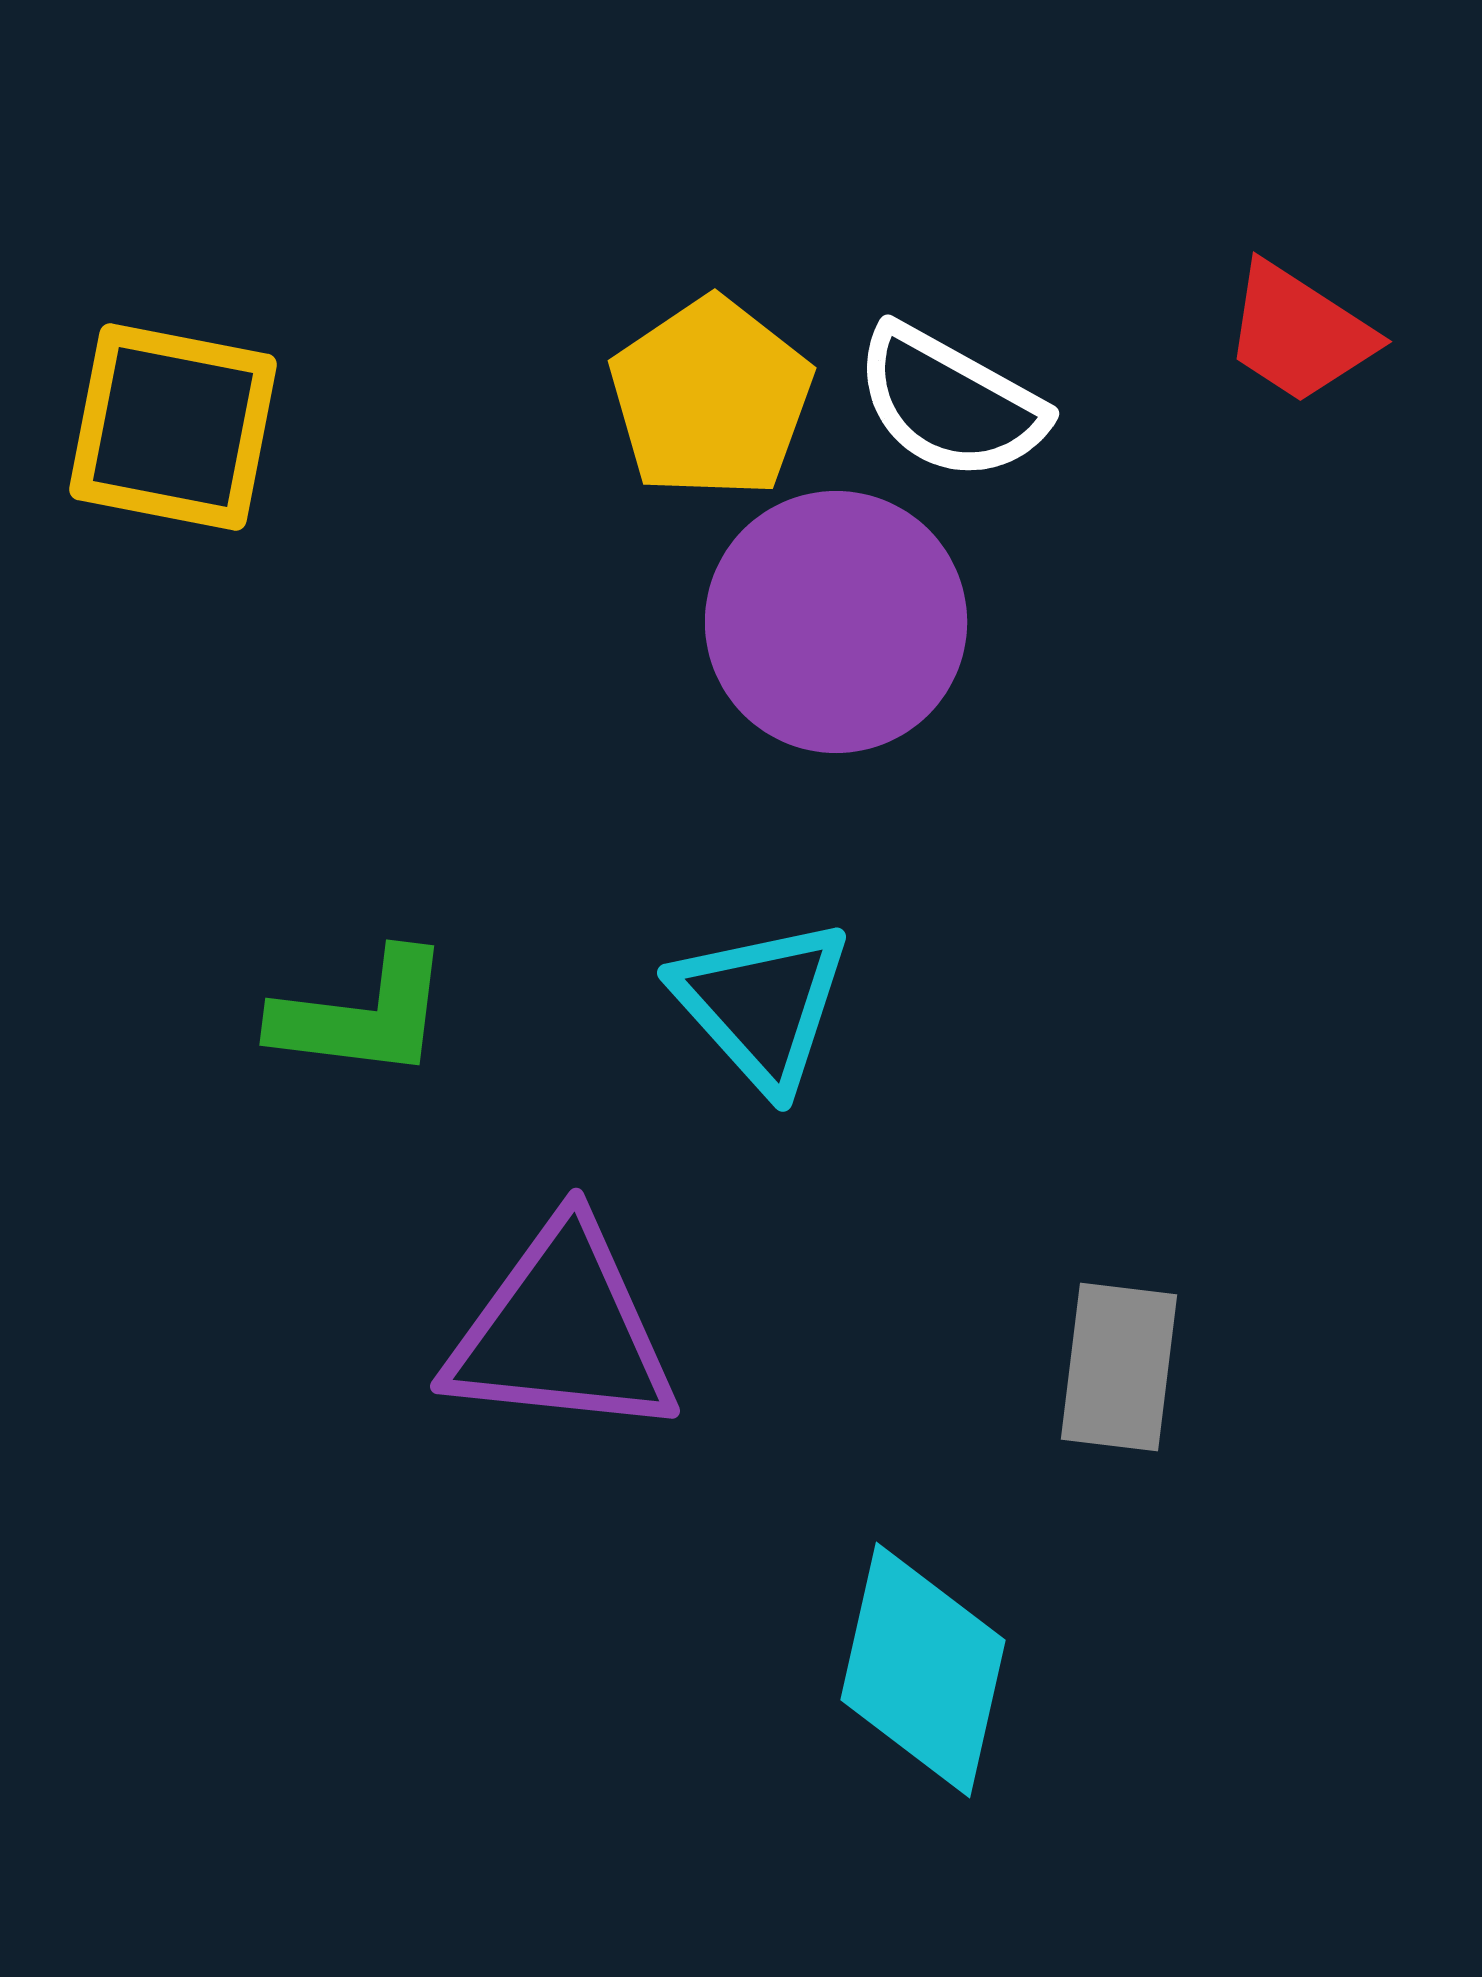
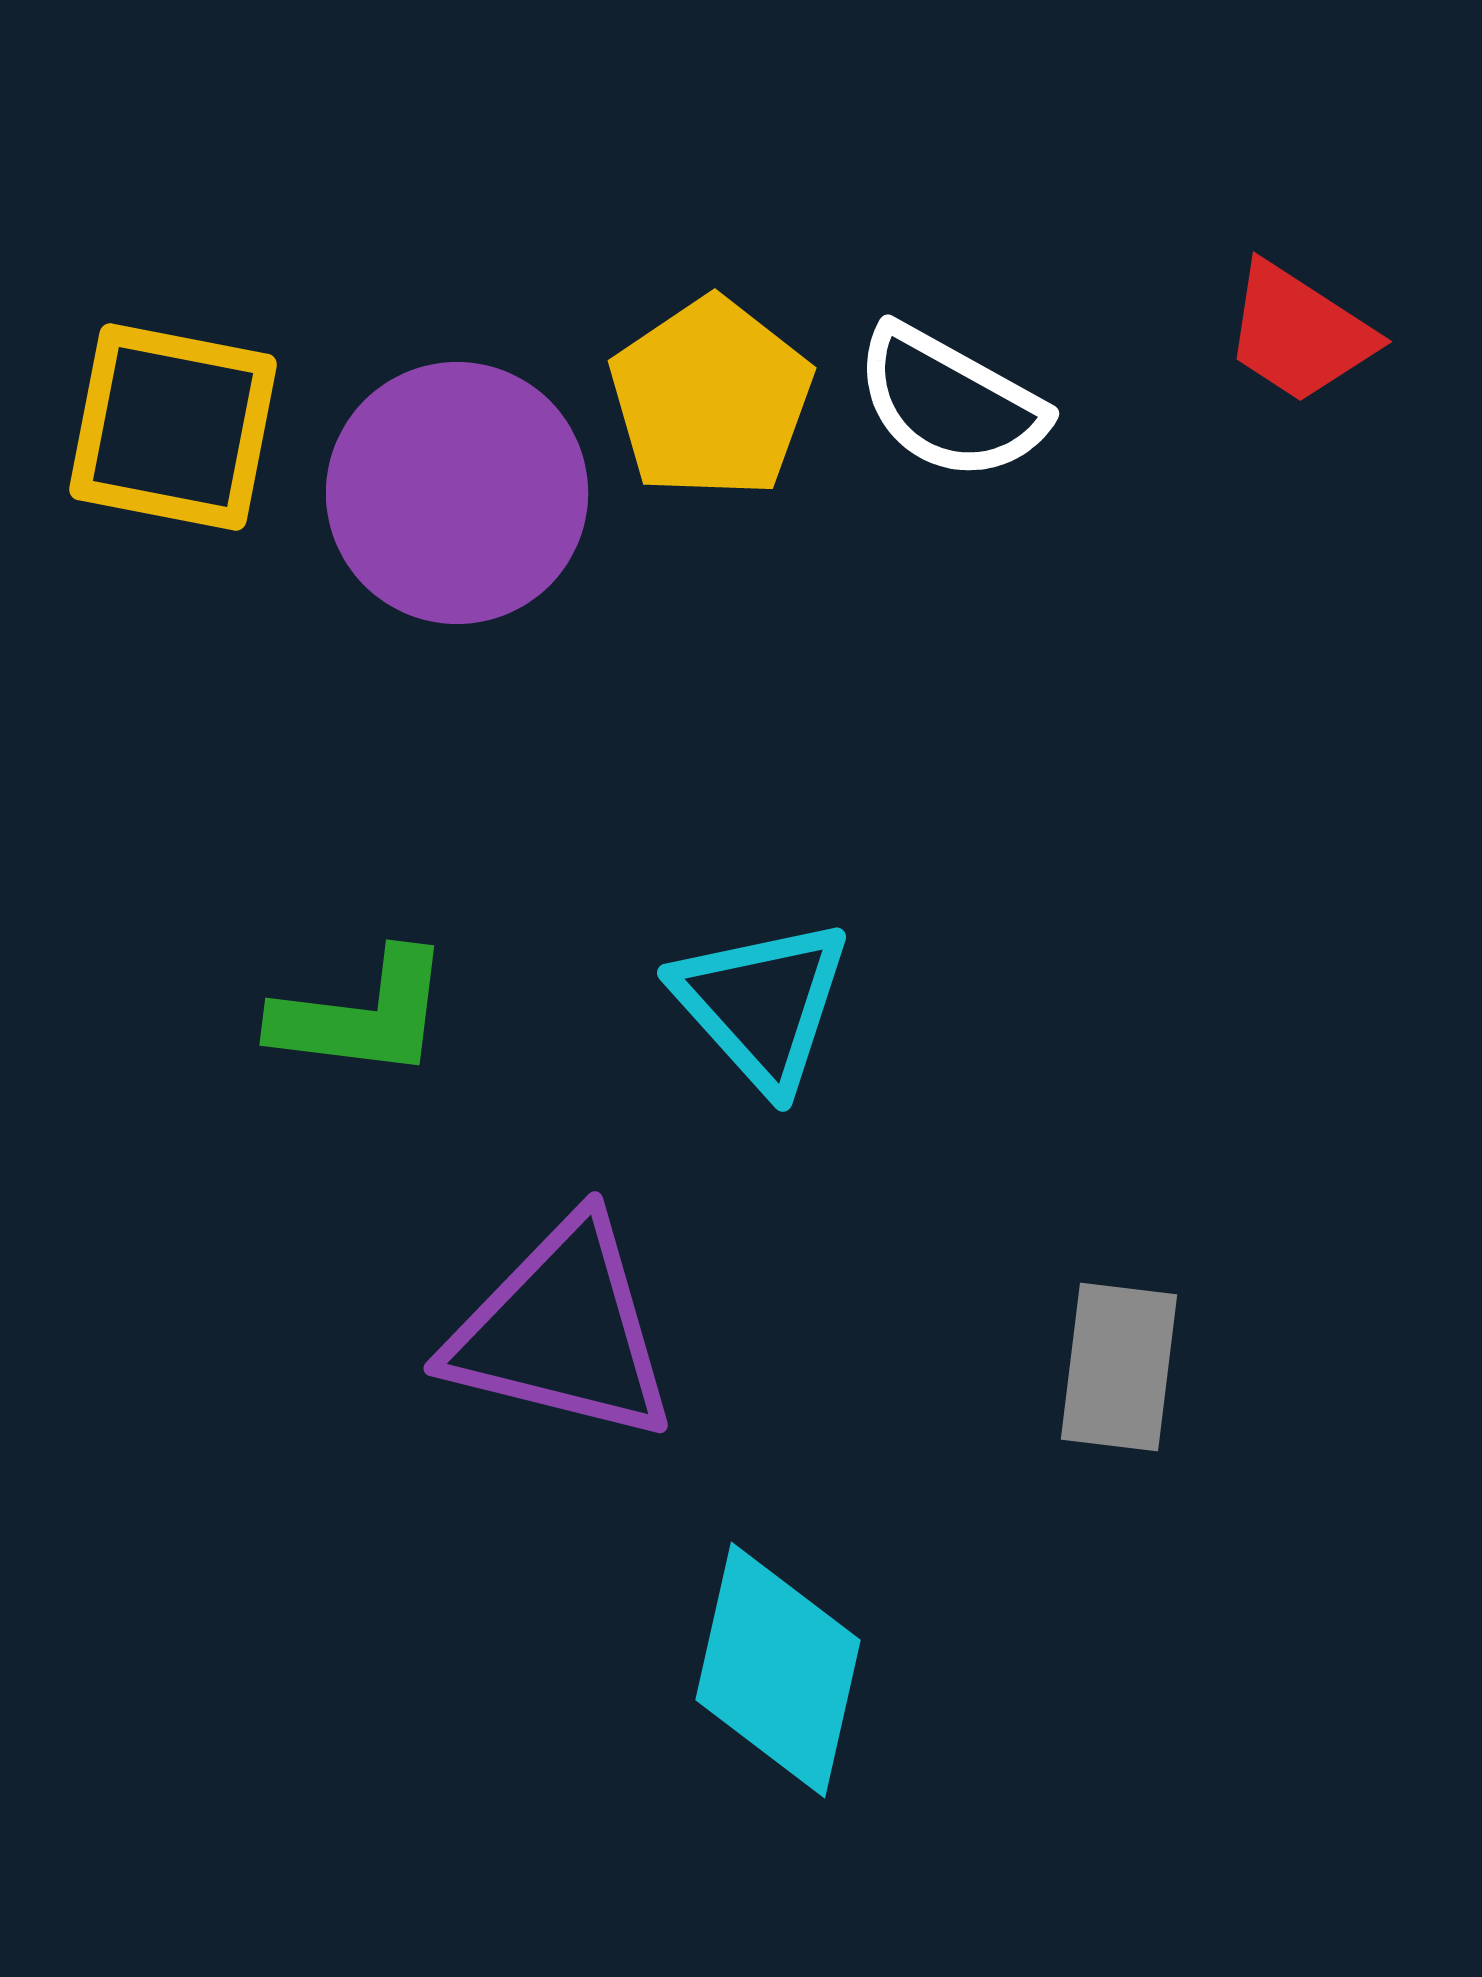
purple circle: moved 379 px left, 129 px up
purple triangle: rotated 8 degrees clockwise
cyan diamond: moved 145 px left
